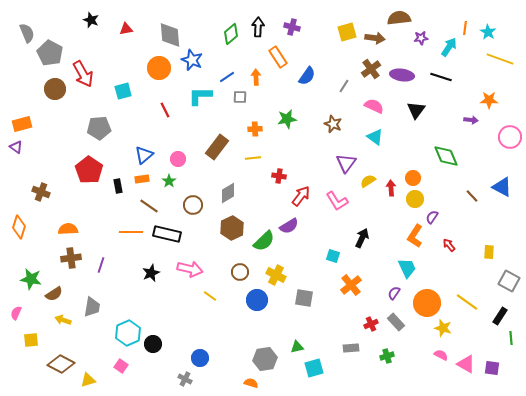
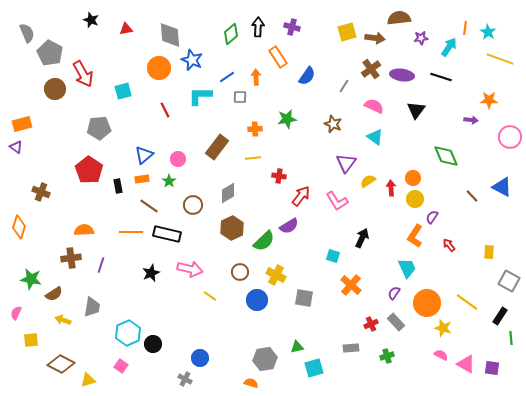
orange semicircle at (68, 229): moved 16 px right, 1 px down
orange cross at (351, 285): rotated 10 degrees counterclockwise
